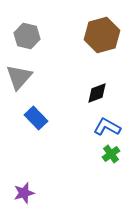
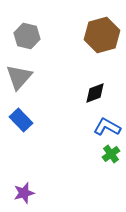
black diamond: moved 2 px left
blue rectangle: moved 15 px left, 2 px down
